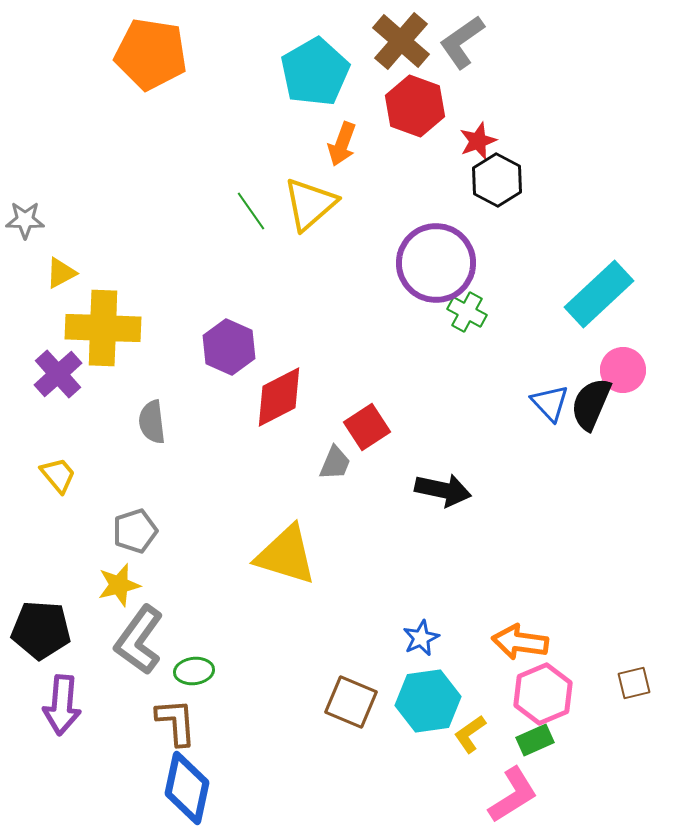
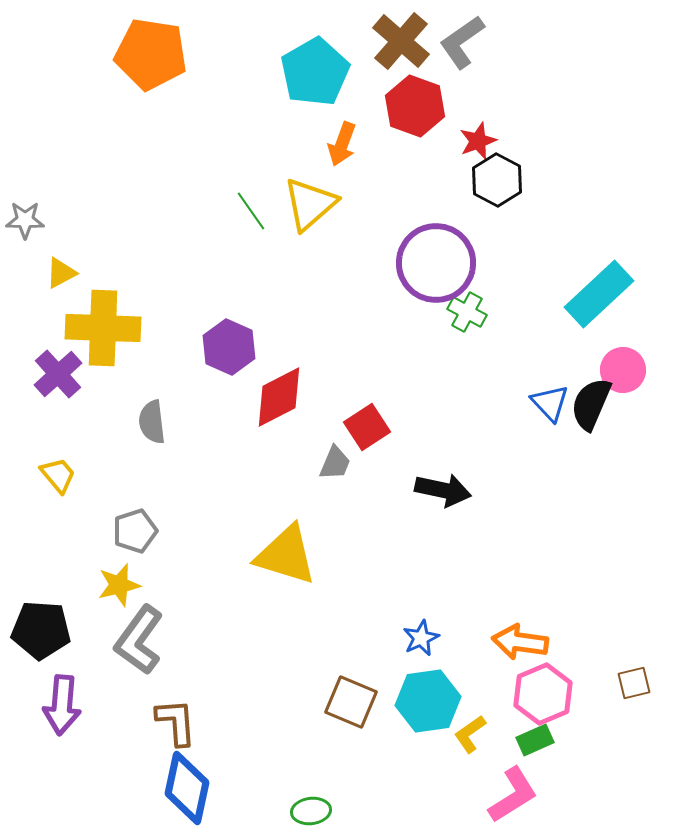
green ellipse at (194, 671): moved 117 px right, 140 px down
